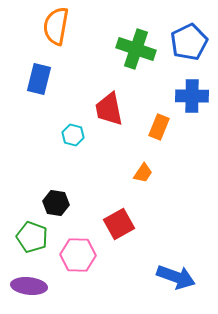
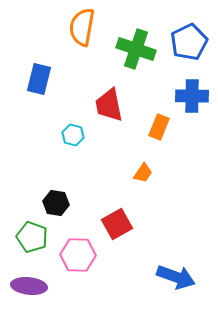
orange semicircle: moved 26 px right, 1 px down
red trapezoid: moved 4 px up
red square: moved 2 px left
